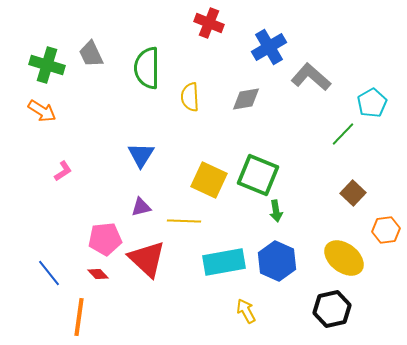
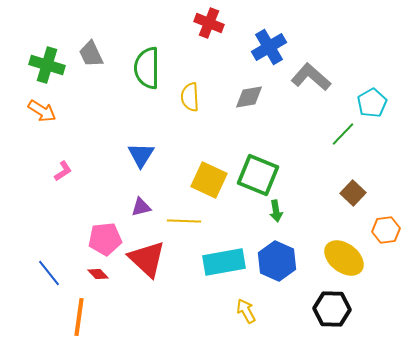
gray diamond: moved 3 px right, 2 px up
black hexagon: rotated 15 degrees clockwise
